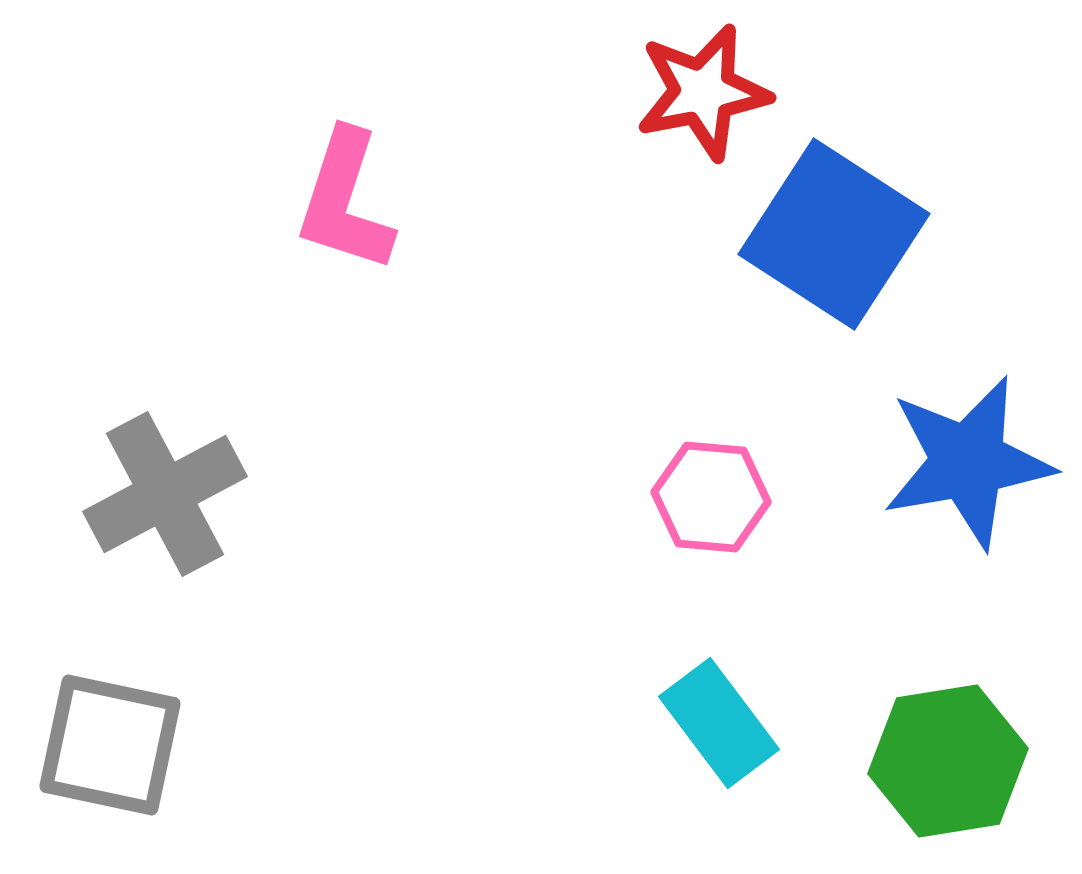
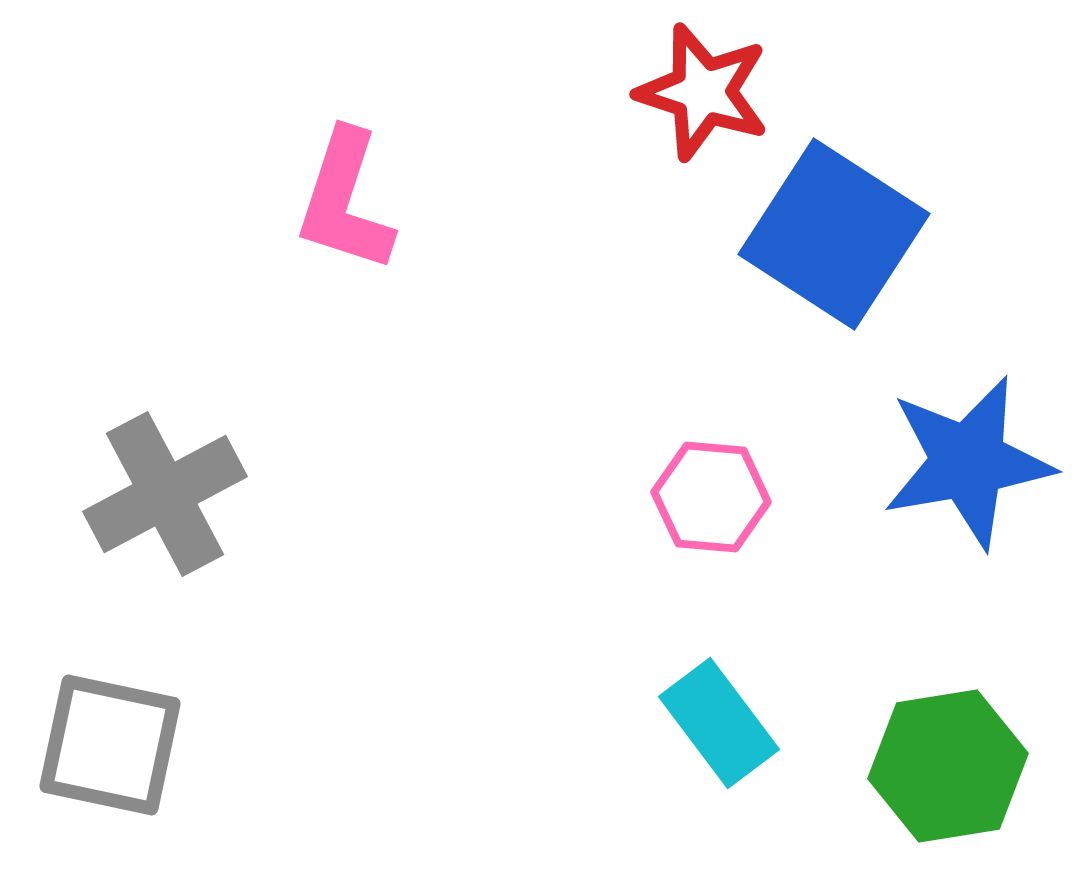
red star: rotated 29 degrees clockwise
green hexagon: moved 5 px down
